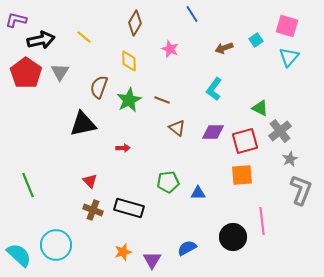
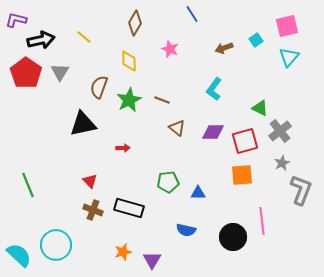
pink square: rotated 30 degrees counterclockwise
gray star: moved 8 px left, 4 px down
blue semicircle: moved 1 px left, 18 px up; rotated 138 degrees counterclockwise
